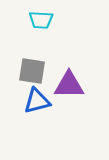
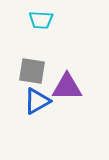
purple triangle: moved 2 px left, 2 px down
blue triangle: rotated 16 degrees counterclockwise
